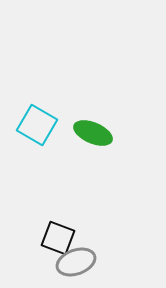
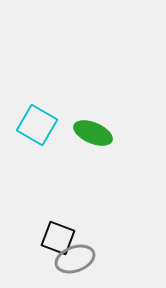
gray ellipse: moved 1 px left, 3 px up
